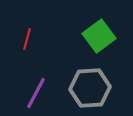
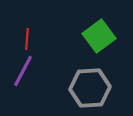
red line: rotated 10 degrees counterclockwise
purple line: moved 13 px left, 22 px up
